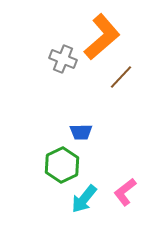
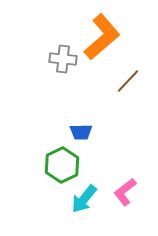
gray cross: rotated 16 degrees counterclockwise
brown line: moved 7 px right, 4 px down
